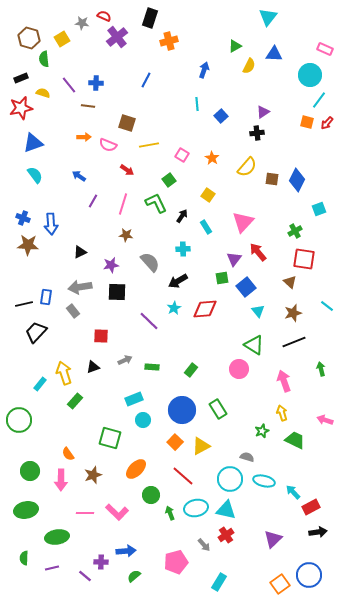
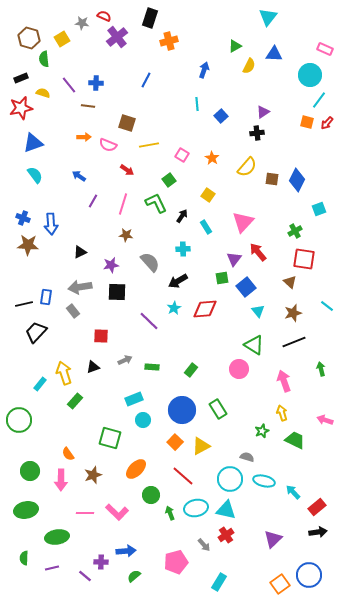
red rectangle at (311, 507): moved 6 px right; rotated 12 degrees counterclockwise
